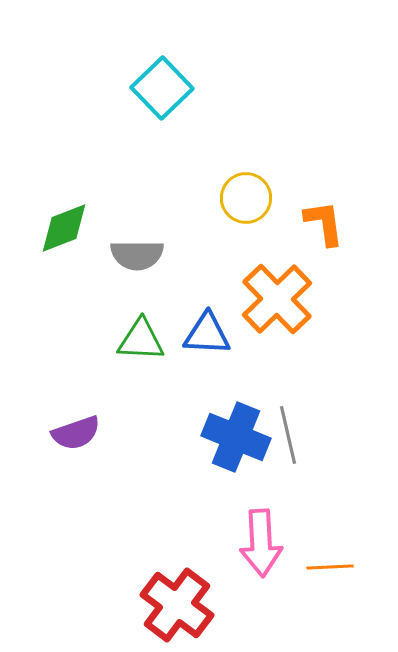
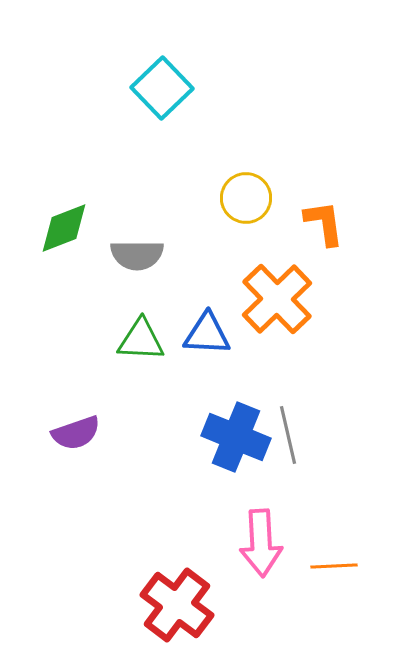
orange line: moved 4 px right, 1 px up
